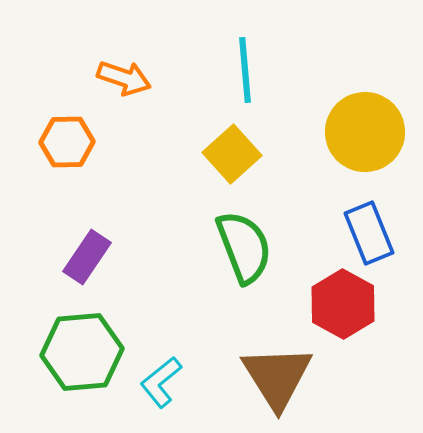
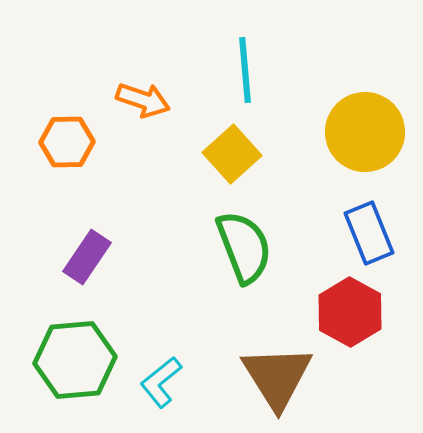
orange arrow: moved 19 px right, 22 px down
red hexagon: moved 7 px right, 8 px down
green hexagon: moved 7 px left, 8 px down
